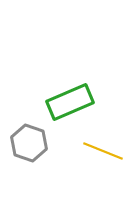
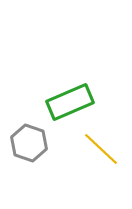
yellow line: moved 2 px left, 2 px up; rotated 21 degrees clockwise
